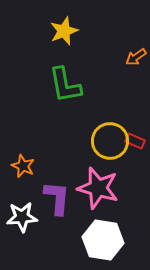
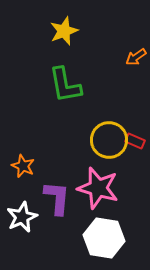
yellow circle: moved 1 px left, 1 px up
white star: rotated 20 degrees counterclockwise
white hexagon: moved 1 px right, 2 px up
